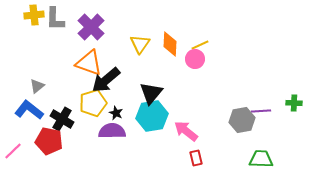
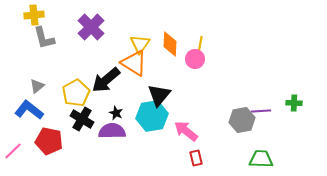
gray L-shape: moved 11 px left, 19 px down; rotated 15 degrees counterclockwise
yellow line: rotated 54 degrees counterclockwise
orange triangle: moved 45 px right; rotated 12 degrees clockwise
black triangle: moved 8 px right, 2 px down
yellow pentagon: moved 17 px left, 10 px up; rotated 12 degrees counterclockwise
black cross: moved 20 px right
